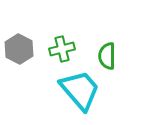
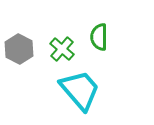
green cross: rotated 35 degrees counterclockwise
green semicircle: moved 8 px left, 19 px up
